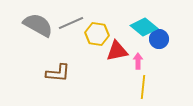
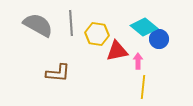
gray line: rotated 70 degrees counterclockwise
